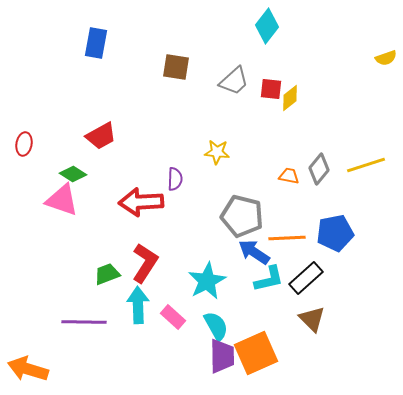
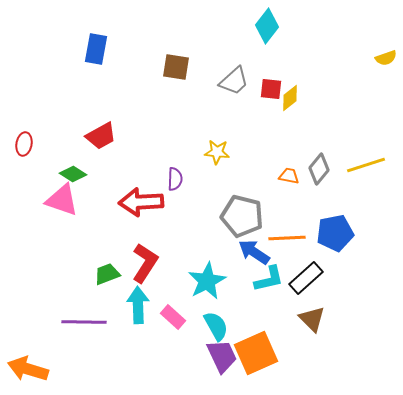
blue rectangle: moved 6 px down
purple trapezoid: rotated 24 degrees counterclockwise
